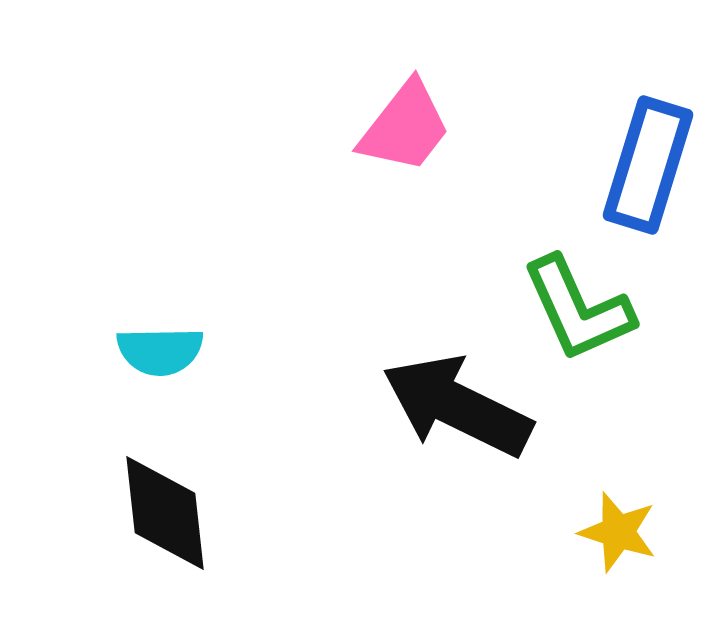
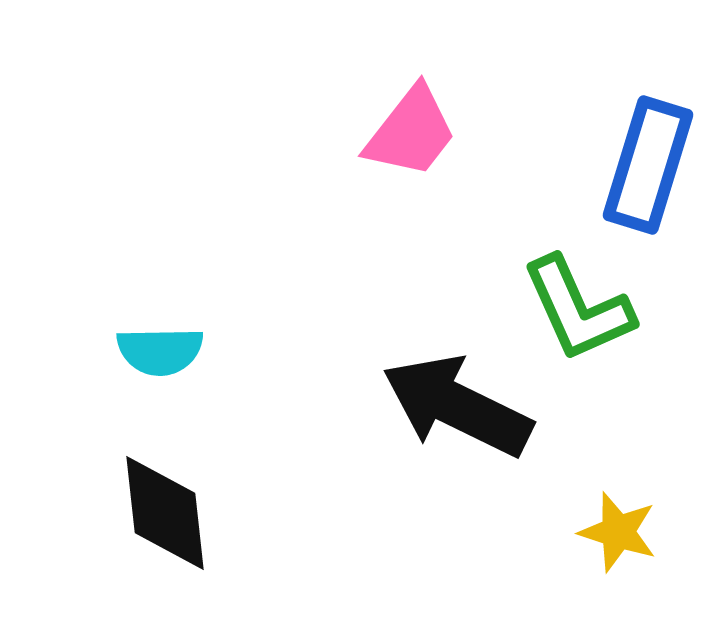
pink trapezoid: moved 6 px right, 5 px down
